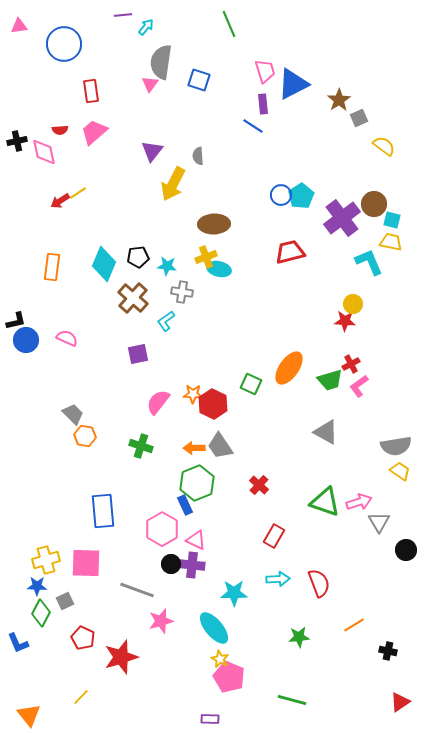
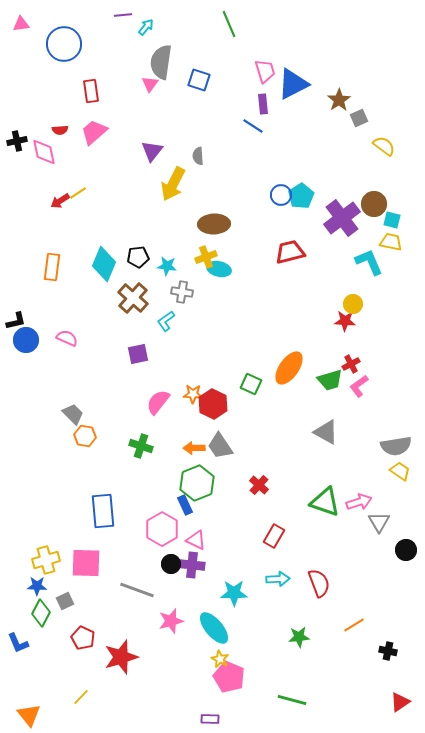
pink triangle at (19, 26): moved 2 px right, 2 px up
pink star at (161, 621): moved 10 px right
